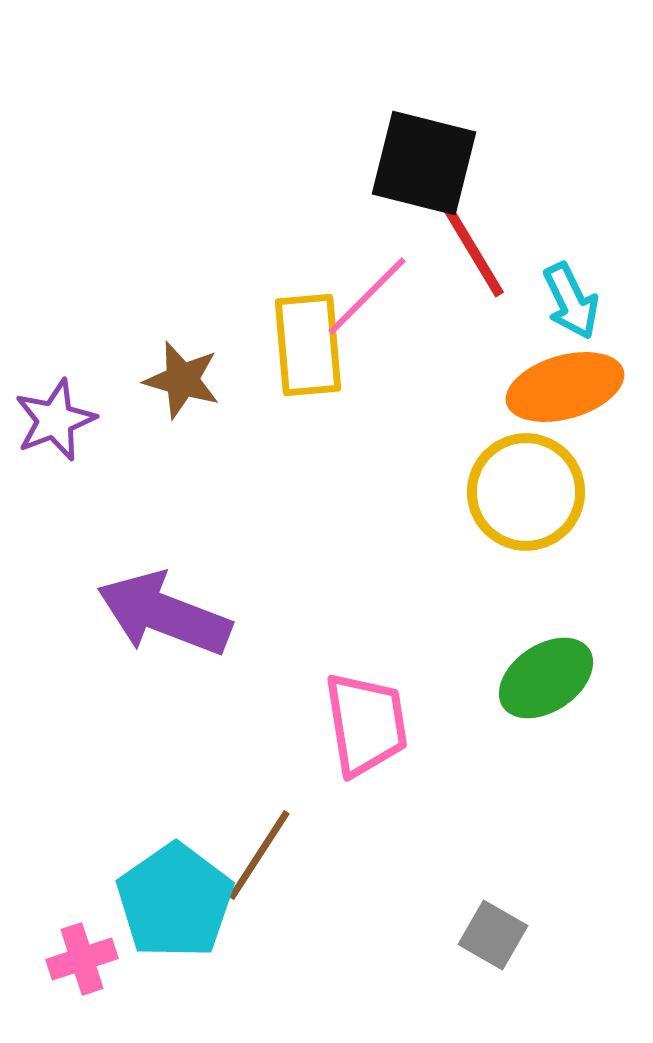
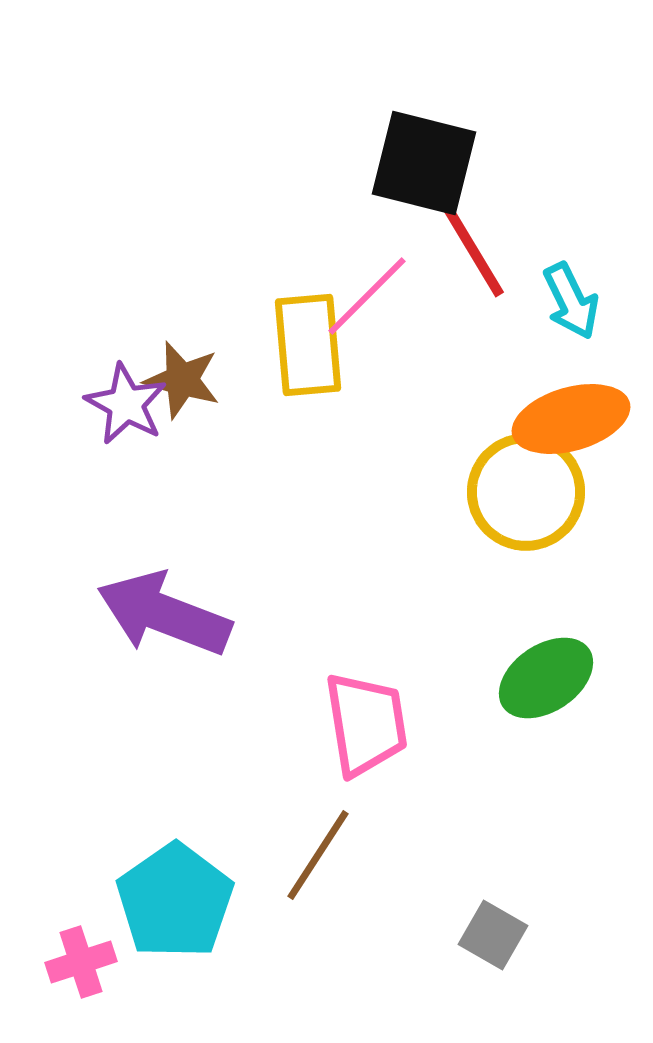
orange ellipse: moved 6 px right, 32 px down
purple star: moved 71 px right, 16 px up; rotated 22 degrees counterclockwise
brown line: moved 59 px right
pink cross: moved 1 px left, 3 px down
